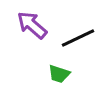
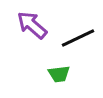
green trapezoid: rotated 25 degrees counterclockwise
